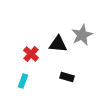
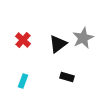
gray star: moved 1 px right, 3 px down
black triangle: rotated 42 degrees counterclockwise
red cross: moved 8 px left, 14 px up
